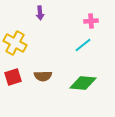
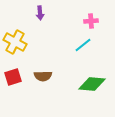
yellow cross: moved 1 px up
green diamond: moved 9 px right, 1 px down
